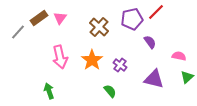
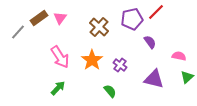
pink arrow: rotated 20 degrees counterclockwise
green arrow: moved 9 px right, 3 px up; rotated 63 degrees clockwise
